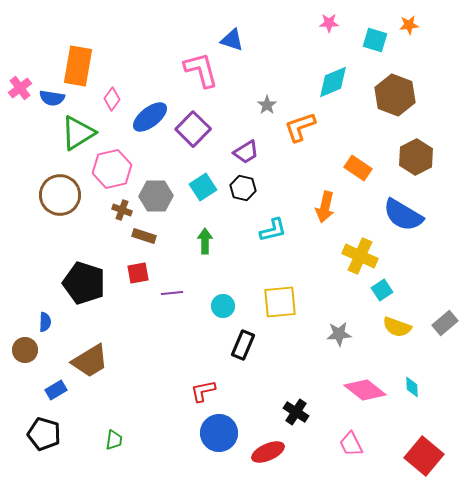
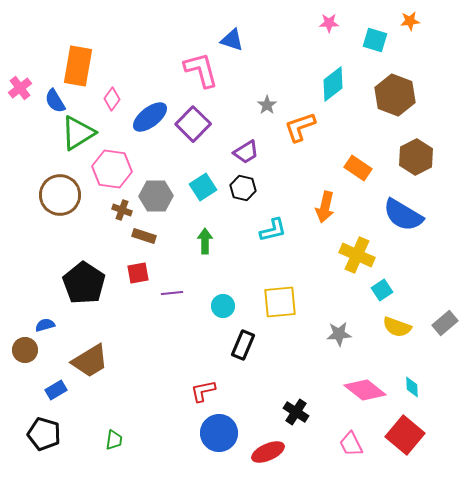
orange star at (409, 25): moved 1 px right, 4 px up
cyan diamond at (333, 82): moved 2 px down; rotated 15 degrees counterclockwise
blue semicircle at (52, 98): moved 3 px right, 3 px down; rotated 50 degrees clockwise
purple square at (193, 129): moved 5 px up
pink hexagon at (112, 169): rotated 21 degrees clockwise
yellow cross at (360, 256): moved 3 px left, 1 px up
black pentagon at (84, 283): rotated 15 degrees clockwise
blue semicircle at (45, 322): moved 3 px down; rotated 108 degrees counterclockwise
red square at (424, 456): moved 19 px left, 21 px up
